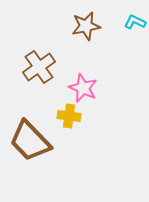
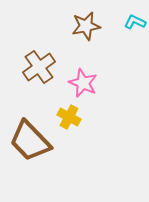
pink star: moved 5 px up
yellow cross: moved 1 px down; rotated 20 degrees clockwise
